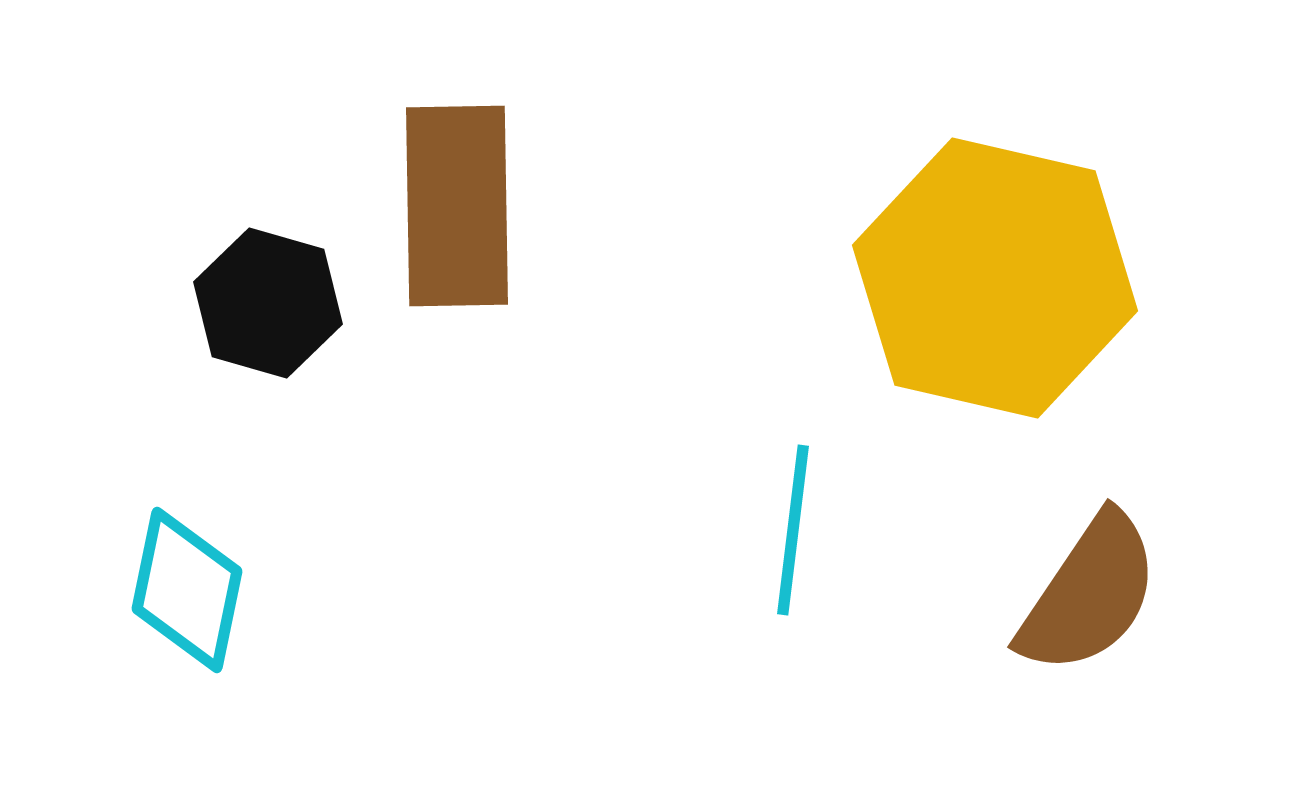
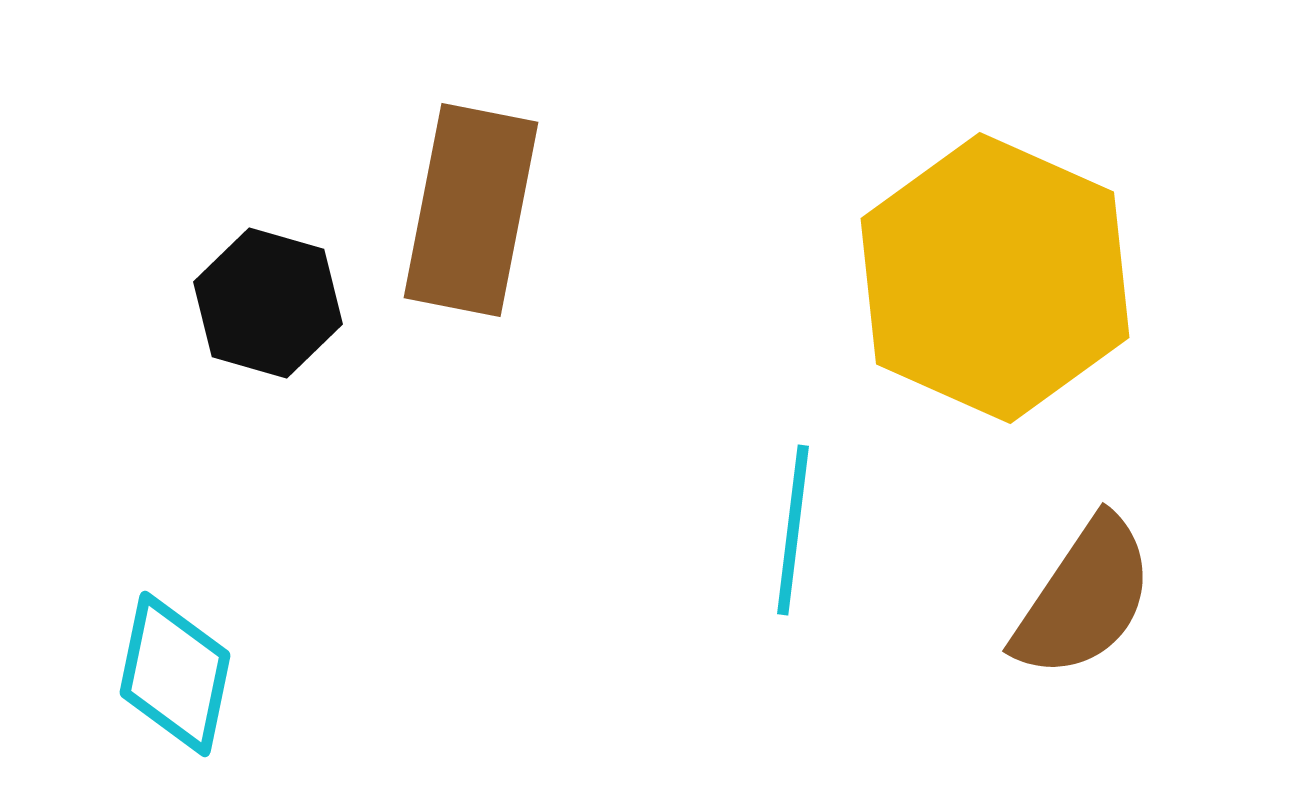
brown rectangle: moved 14 px right, 4 px down; rotated 12 degrees clockwise
yellow hexagon: rotated 11 degrees clockwise
cyan diamond: moved 12 px left, 84 px down
brown semicircle: moved 5 px left, 4 px down
